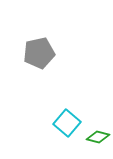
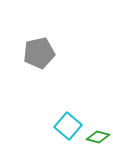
cyan square: moved 1 px right, 3 px down
